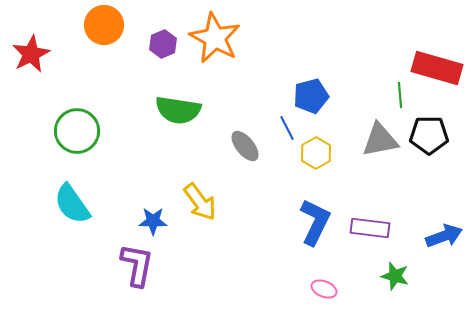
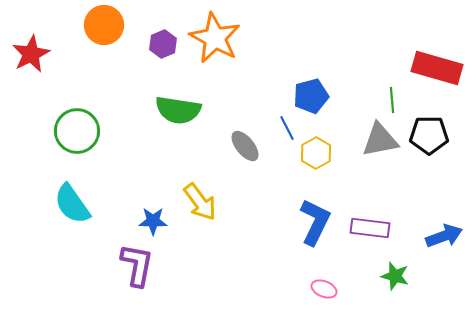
green line: moved 8 px left, 5 px down
